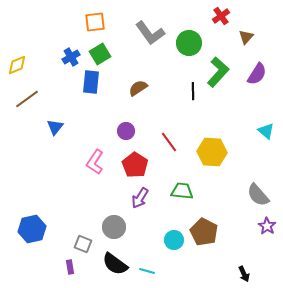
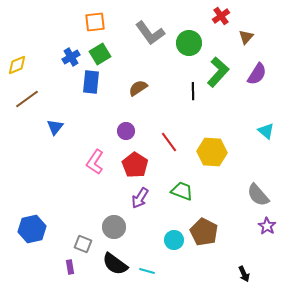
green trapezoid: rotated 15 degrees clockwise
